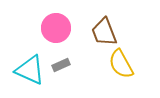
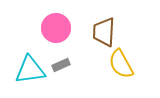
brown trapezoid: rotated 24 degrees clockwise
cyan triangle: rotated 32 degrees counterclockwise
